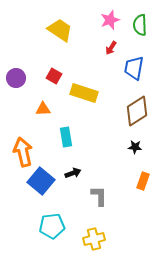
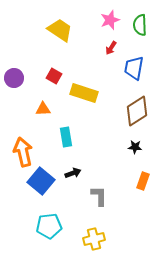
purple circle: moved 2 px left
cyan pentagon: moved 3 px left
